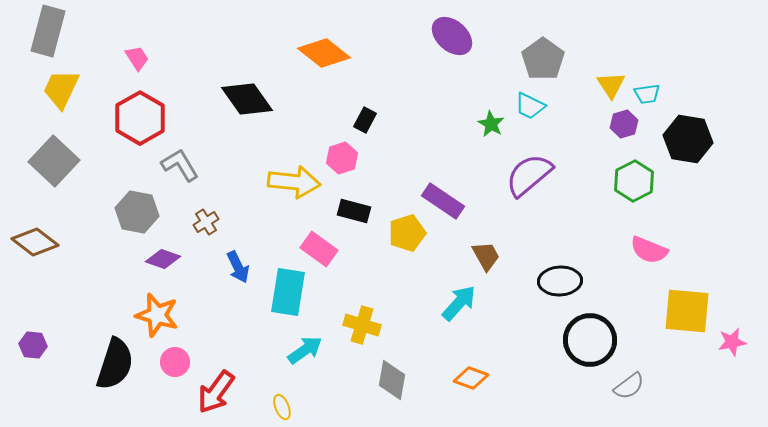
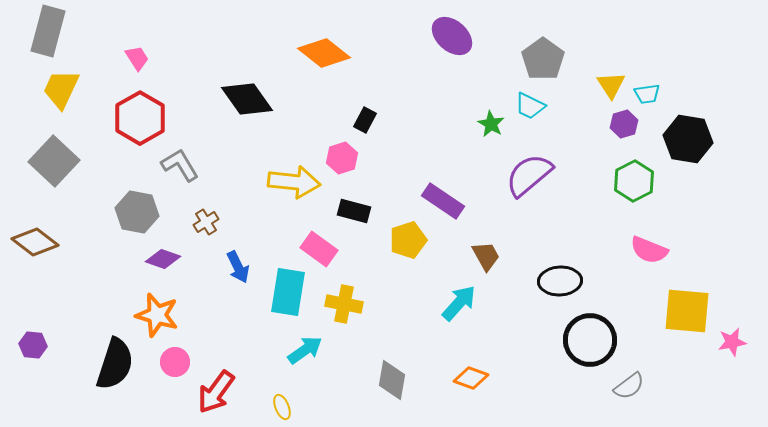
yellow pentagon at (407, 233): moved 1 px right, 7 px down
yellow cross at (362, 325): moved 18 px left, 21 px up; rotated 6 degrees counterclockwise
